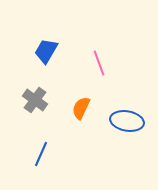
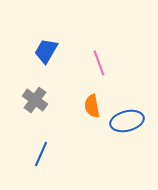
orange semicircle: moved 11 px right, 2 px up; rotated 35 degrees counterclockwise
blue ellipse: rotated 24 degrees counterclockwise
